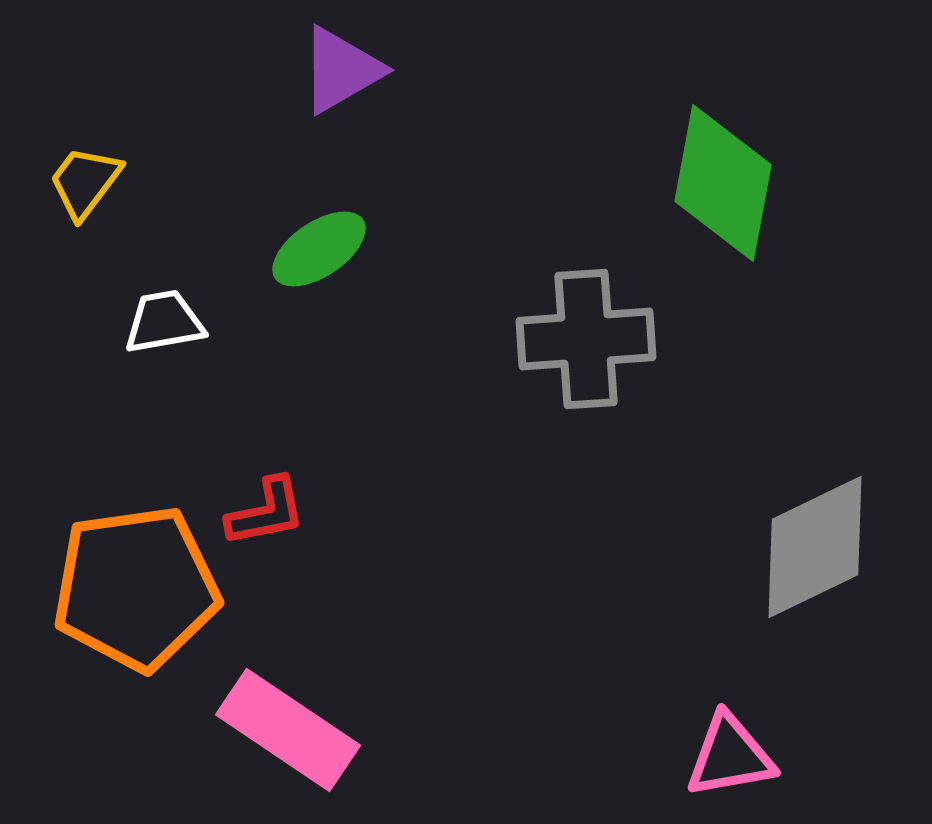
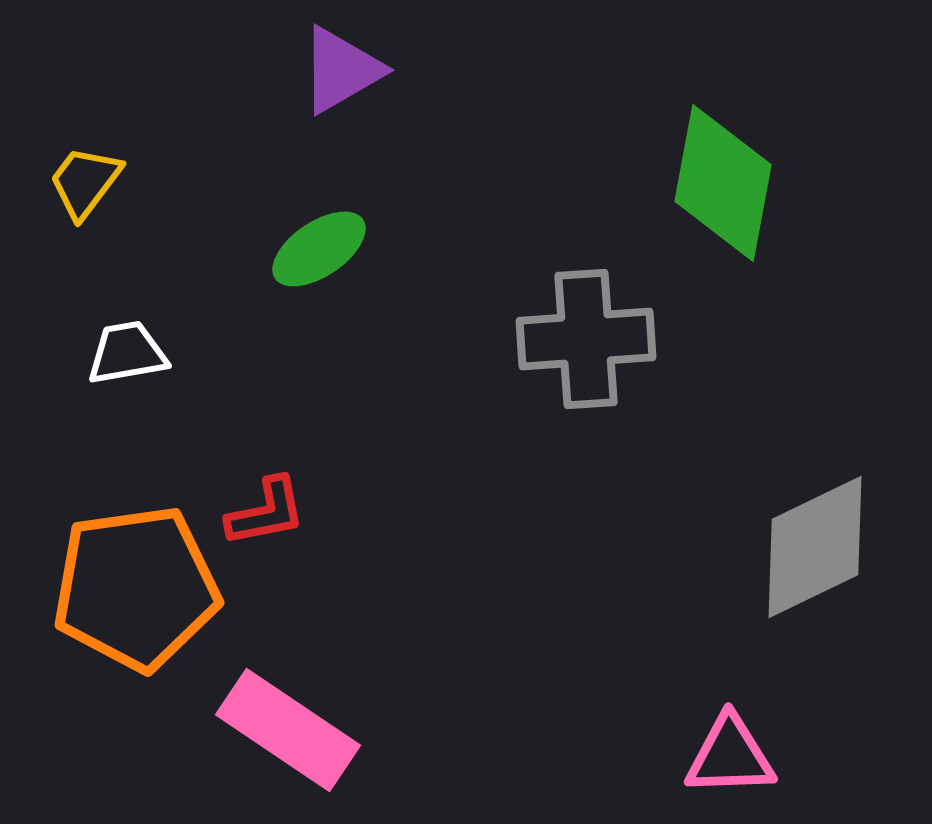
white trapezoid: moved 37 px left, 31 px down
pink triangle: rotated 8 degrees clockwise
